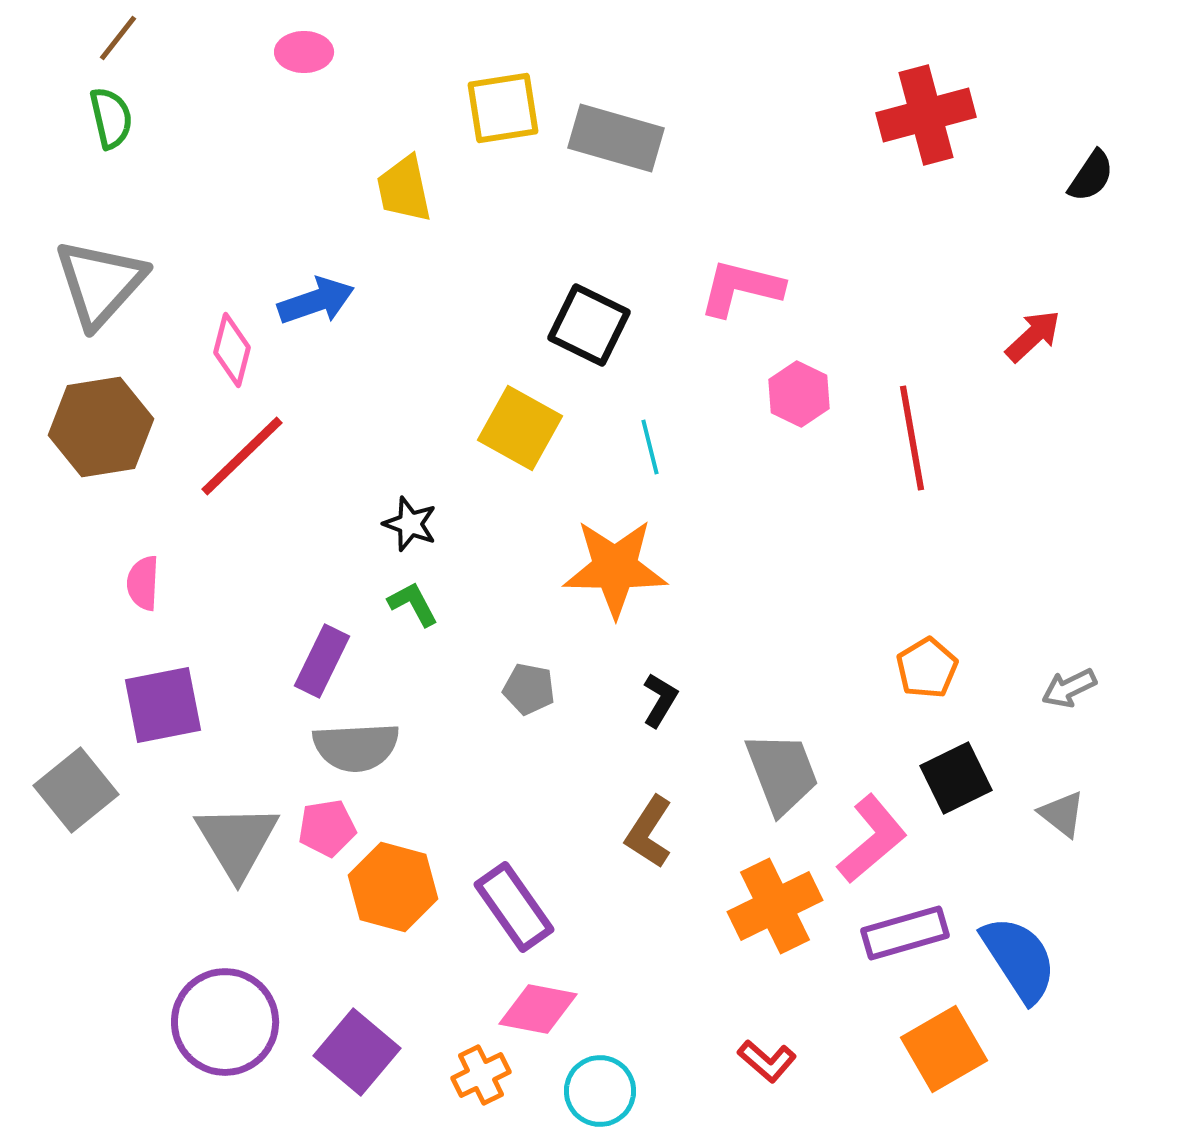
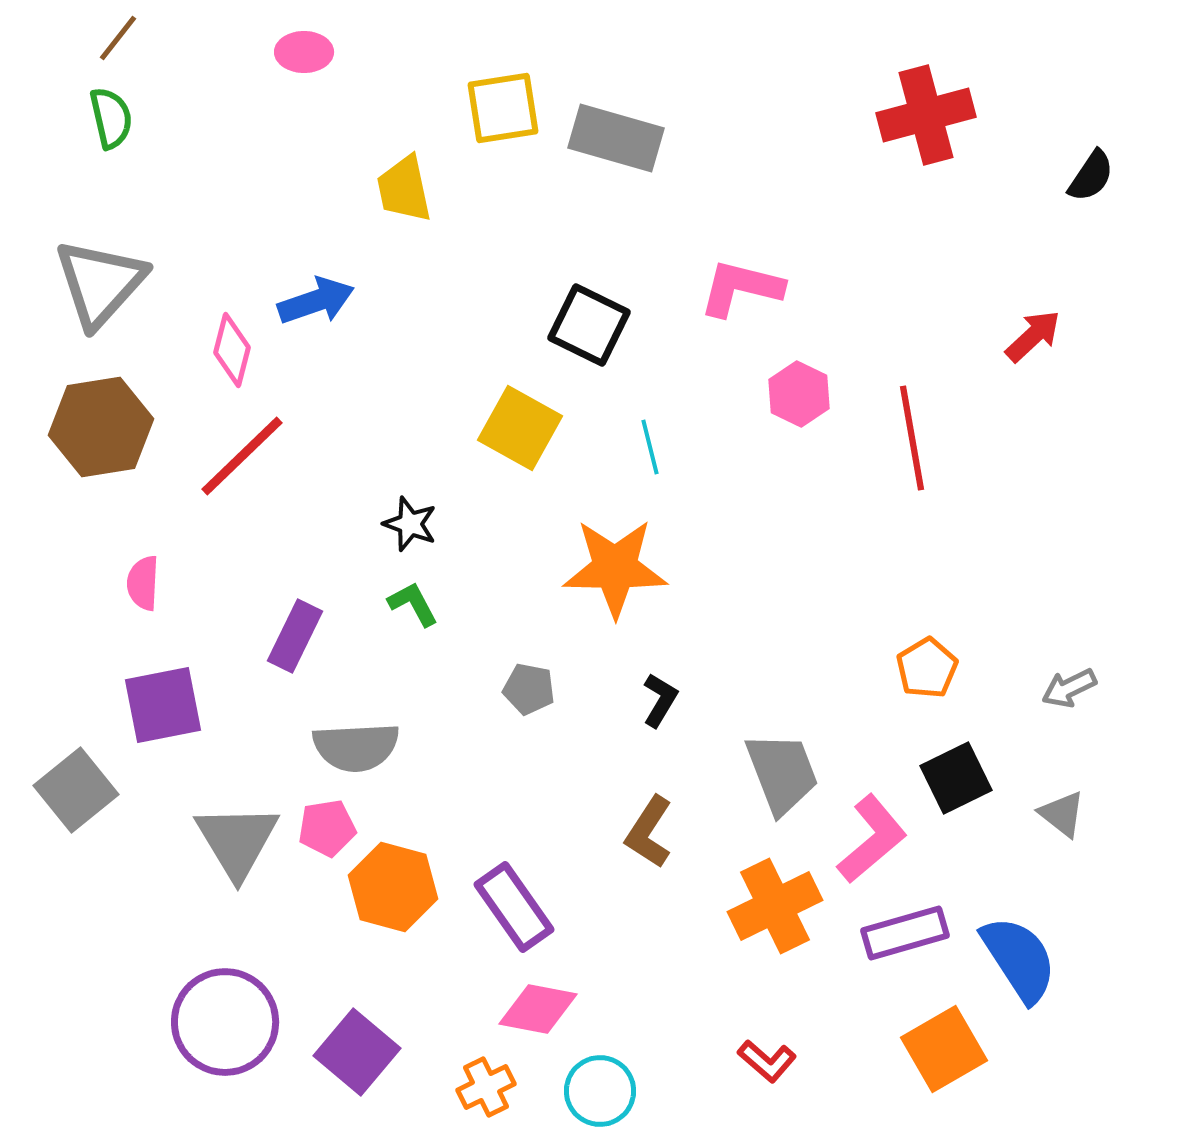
purple rectangle at (322, 661): moved 27 px left, 25 px up
orange cross at (481, 1075): moved 5 px right, 12 px down
